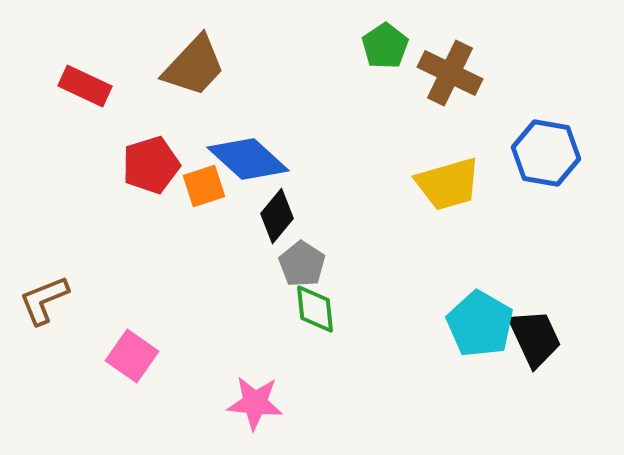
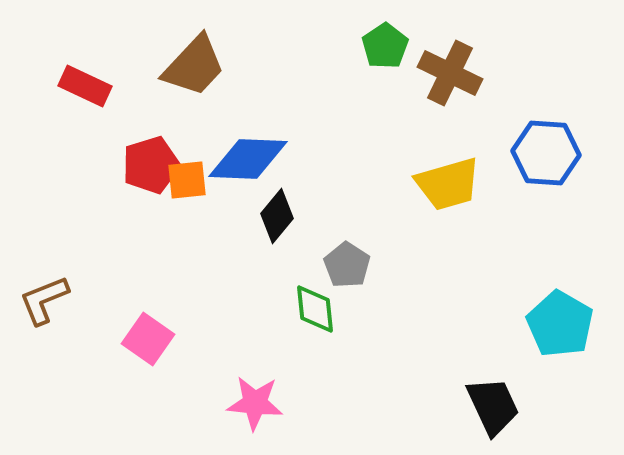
blue hexagon: rotated 6 degrees counterclockwise
blue diamond: rotated 40 degrees counterclockwise
orange square: moved 17 px left, 6 px up; rotated 12 degrees clockwise
gray pentagon: moved 45 px right, 1 px down
cyan pentagon: moved 80 px right
black trapezoid: moved 42 px left, 68 px down
pink square: moved 16 px right, 17 px up
